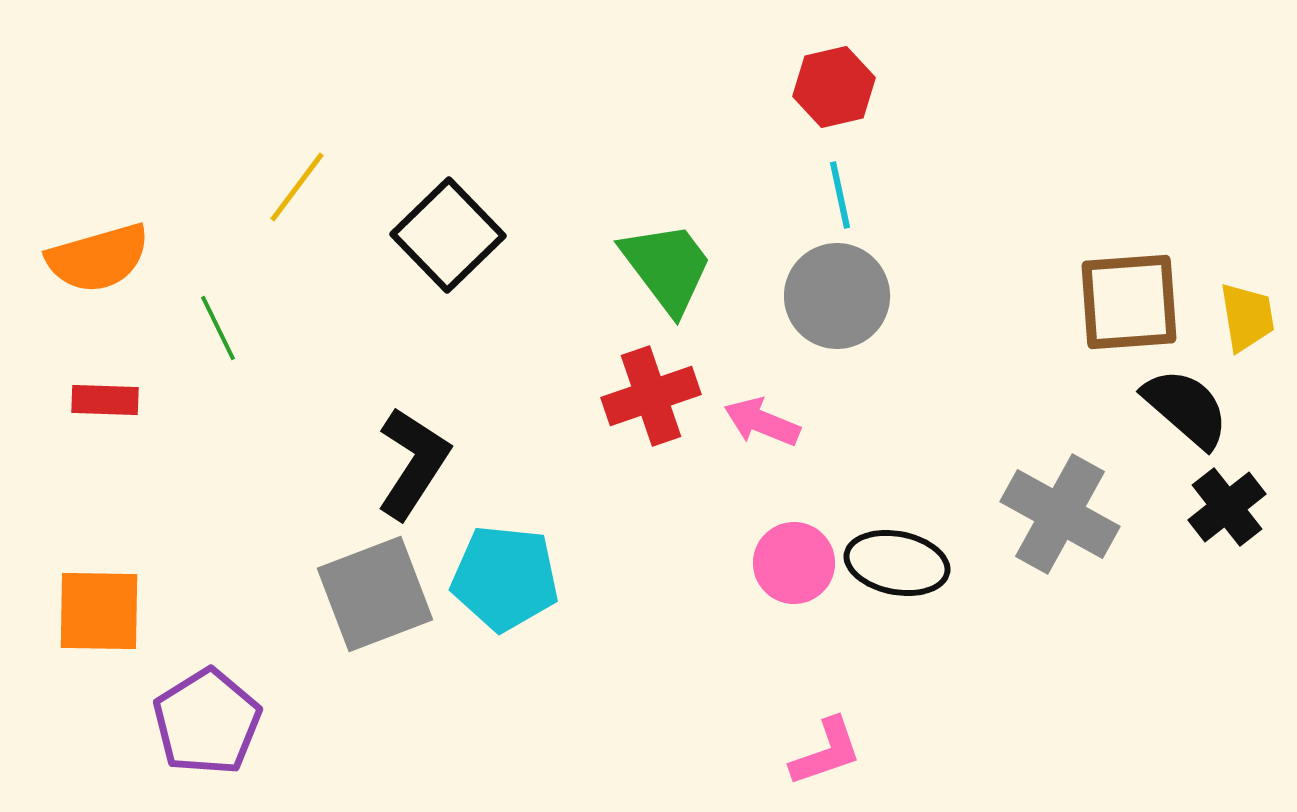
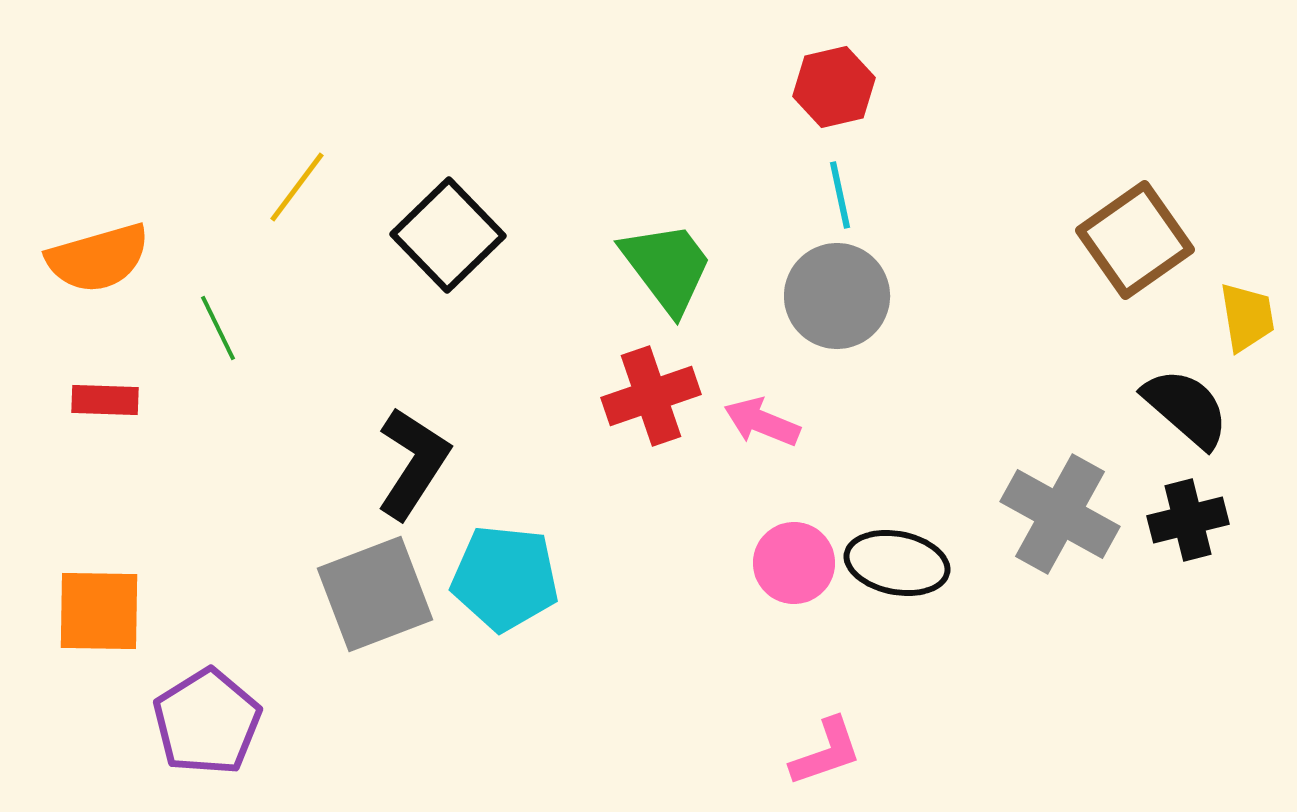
brown square: moved 6 px right, 62 px up; rotated 31 degrees counterclockwise
black cross: moved 39 px left, 13 px down; rotated 24 degrees clockwise
